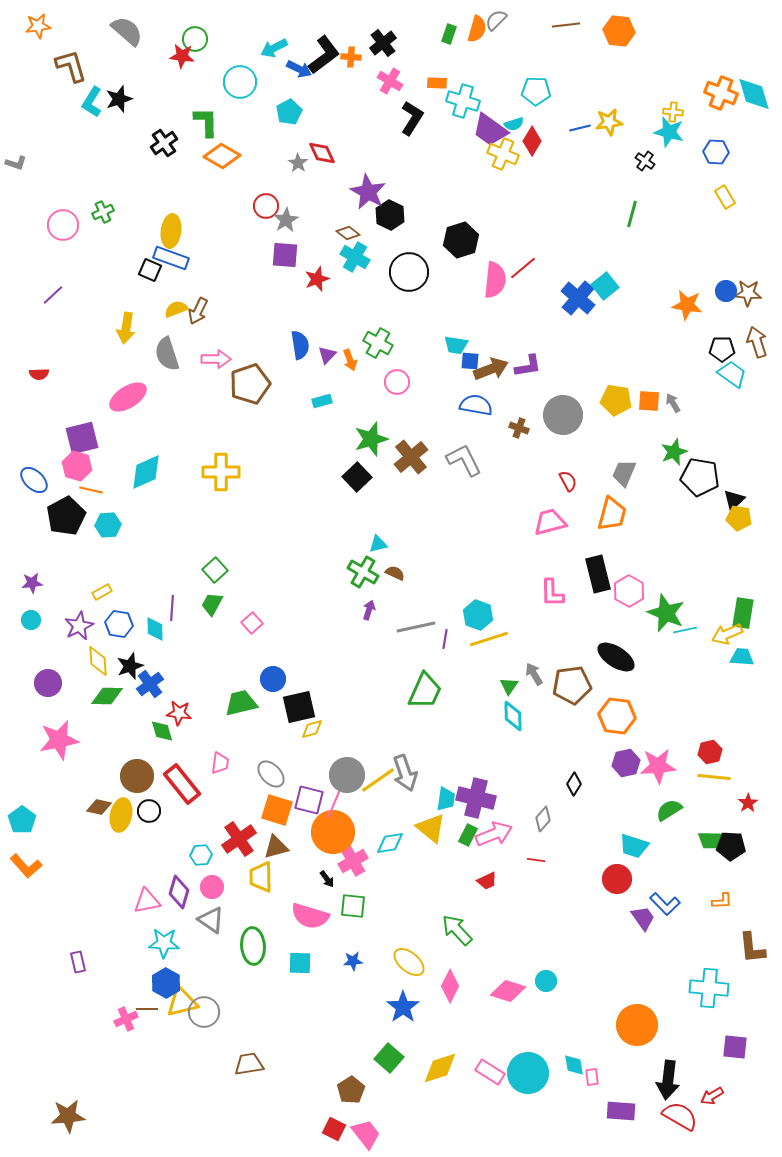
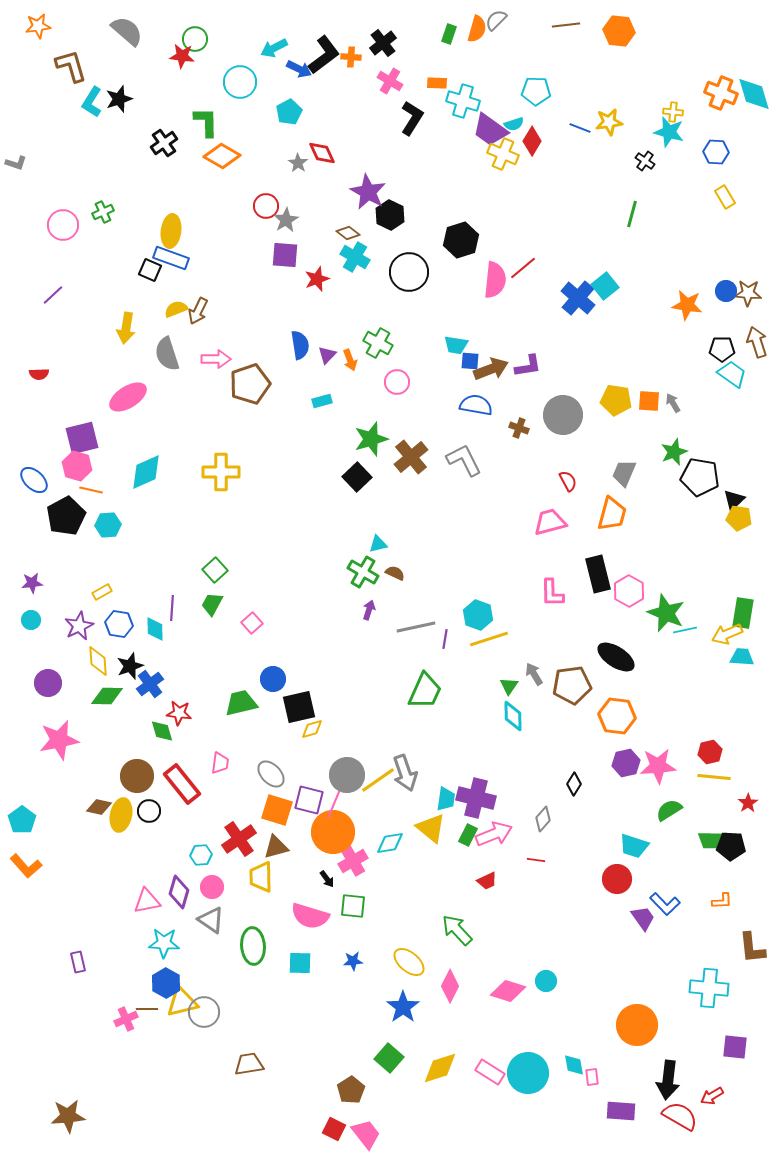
blue line at (580, 128): rotated 35 degrees clockwise
